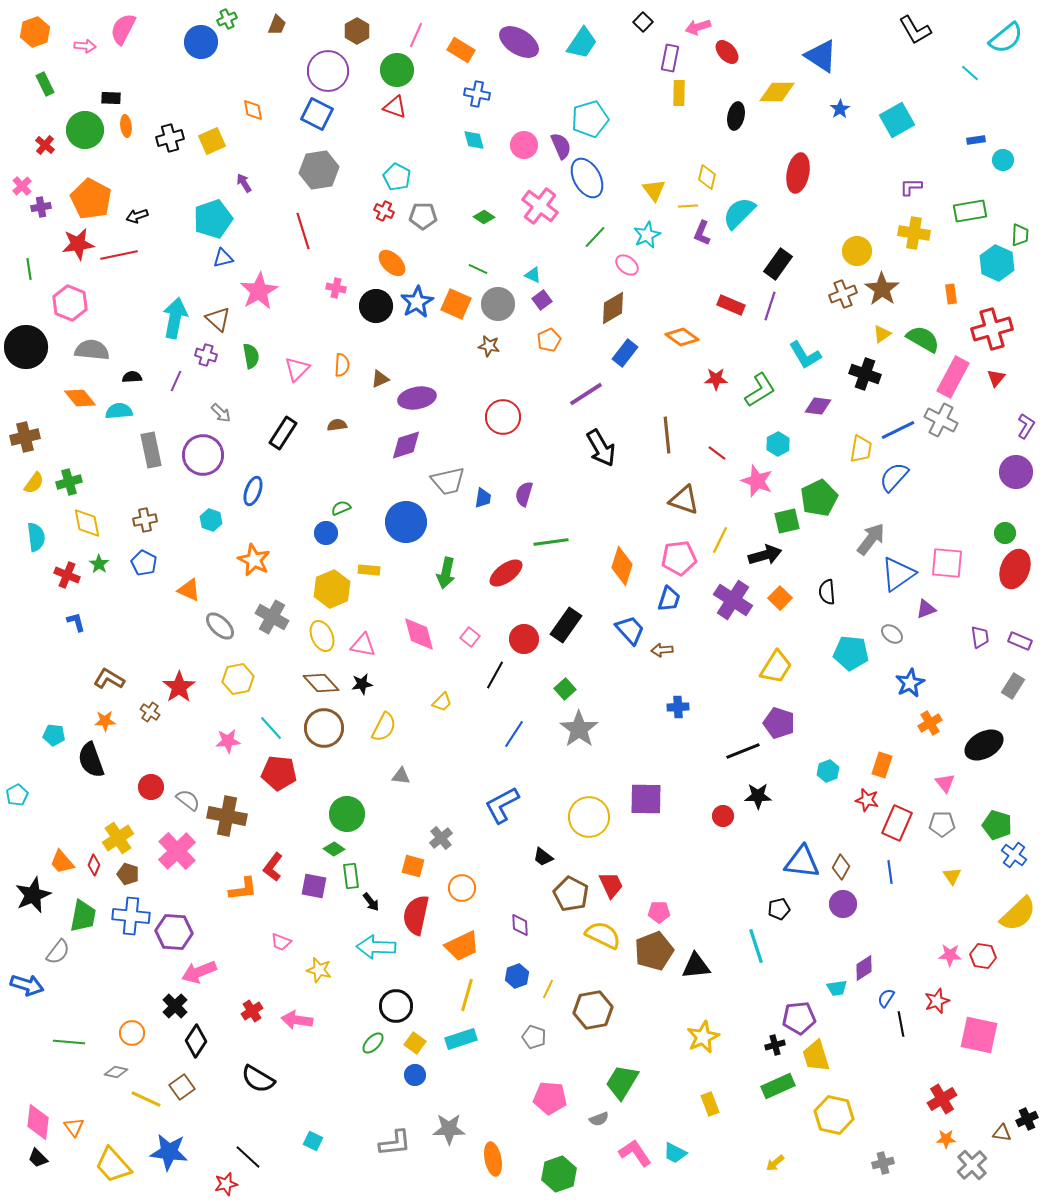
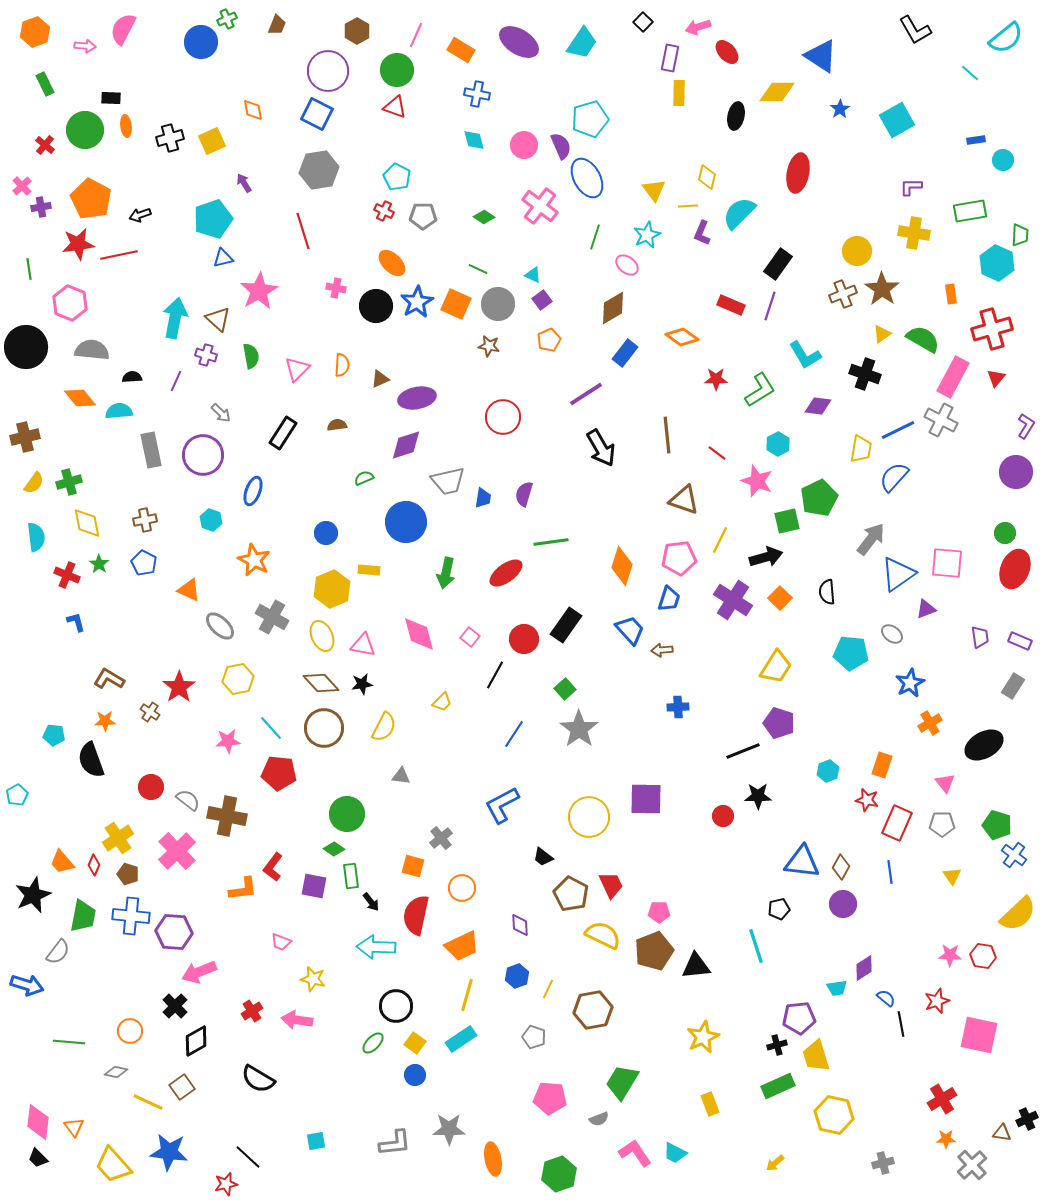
black arrow at (137, 216): moved 3 px right, 1 px up
green line at (595, 237): rotated 25 degrees counterclockwise
green semicircle at (341, 508): moved 23 px right, 30 px up
black arrow at (765, 555): moved 1 px right, 2 px down
yellow star at (319, 970): moved 6 px left, 9 px down
blue semicircle at (886, 998): rotated 96 degrees clockwise
orange circle at (132, 1033): moved 2 px left, 2 px up
cyan rectangle at (461, 1039): rotated 16 degrees counterclockwise
black diamond at (196, 1041): rotated 28 degrees clockwise
black cross at (775, 1045): moved 2 px right
yellow line at (146, 1099): moved 2 px right, 3 px down
cyan square at (313, 1141): moved 3 px right; rotated 36 degrees counterclockwise
